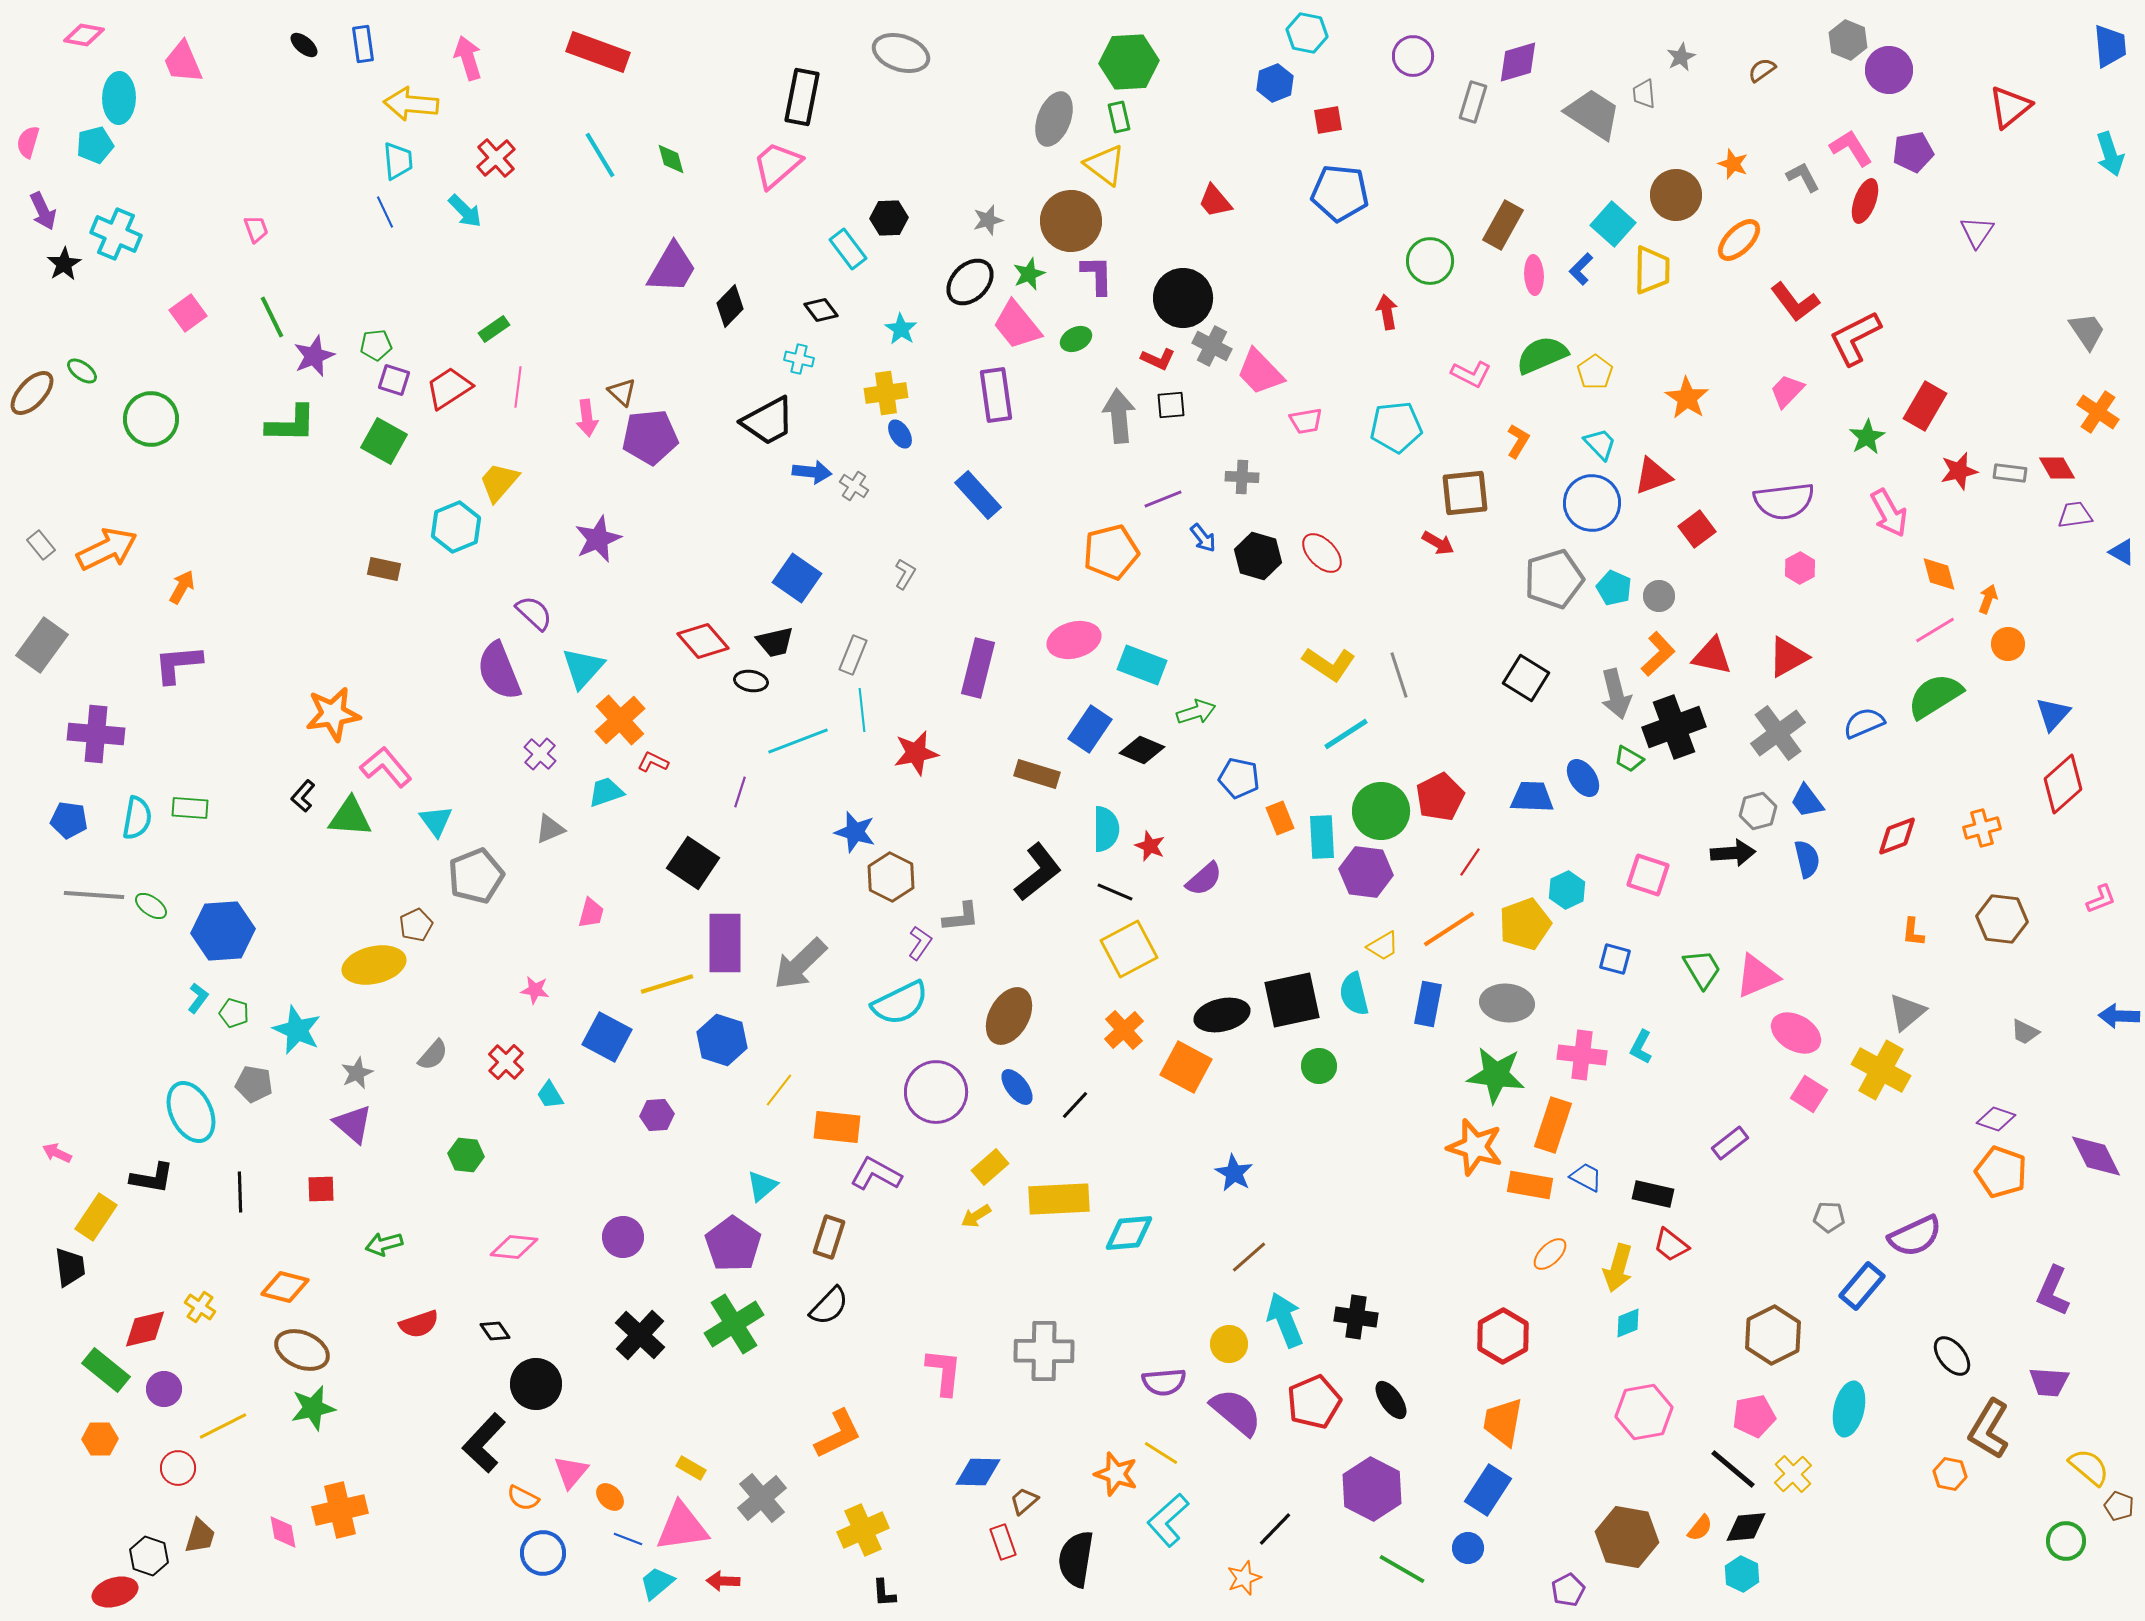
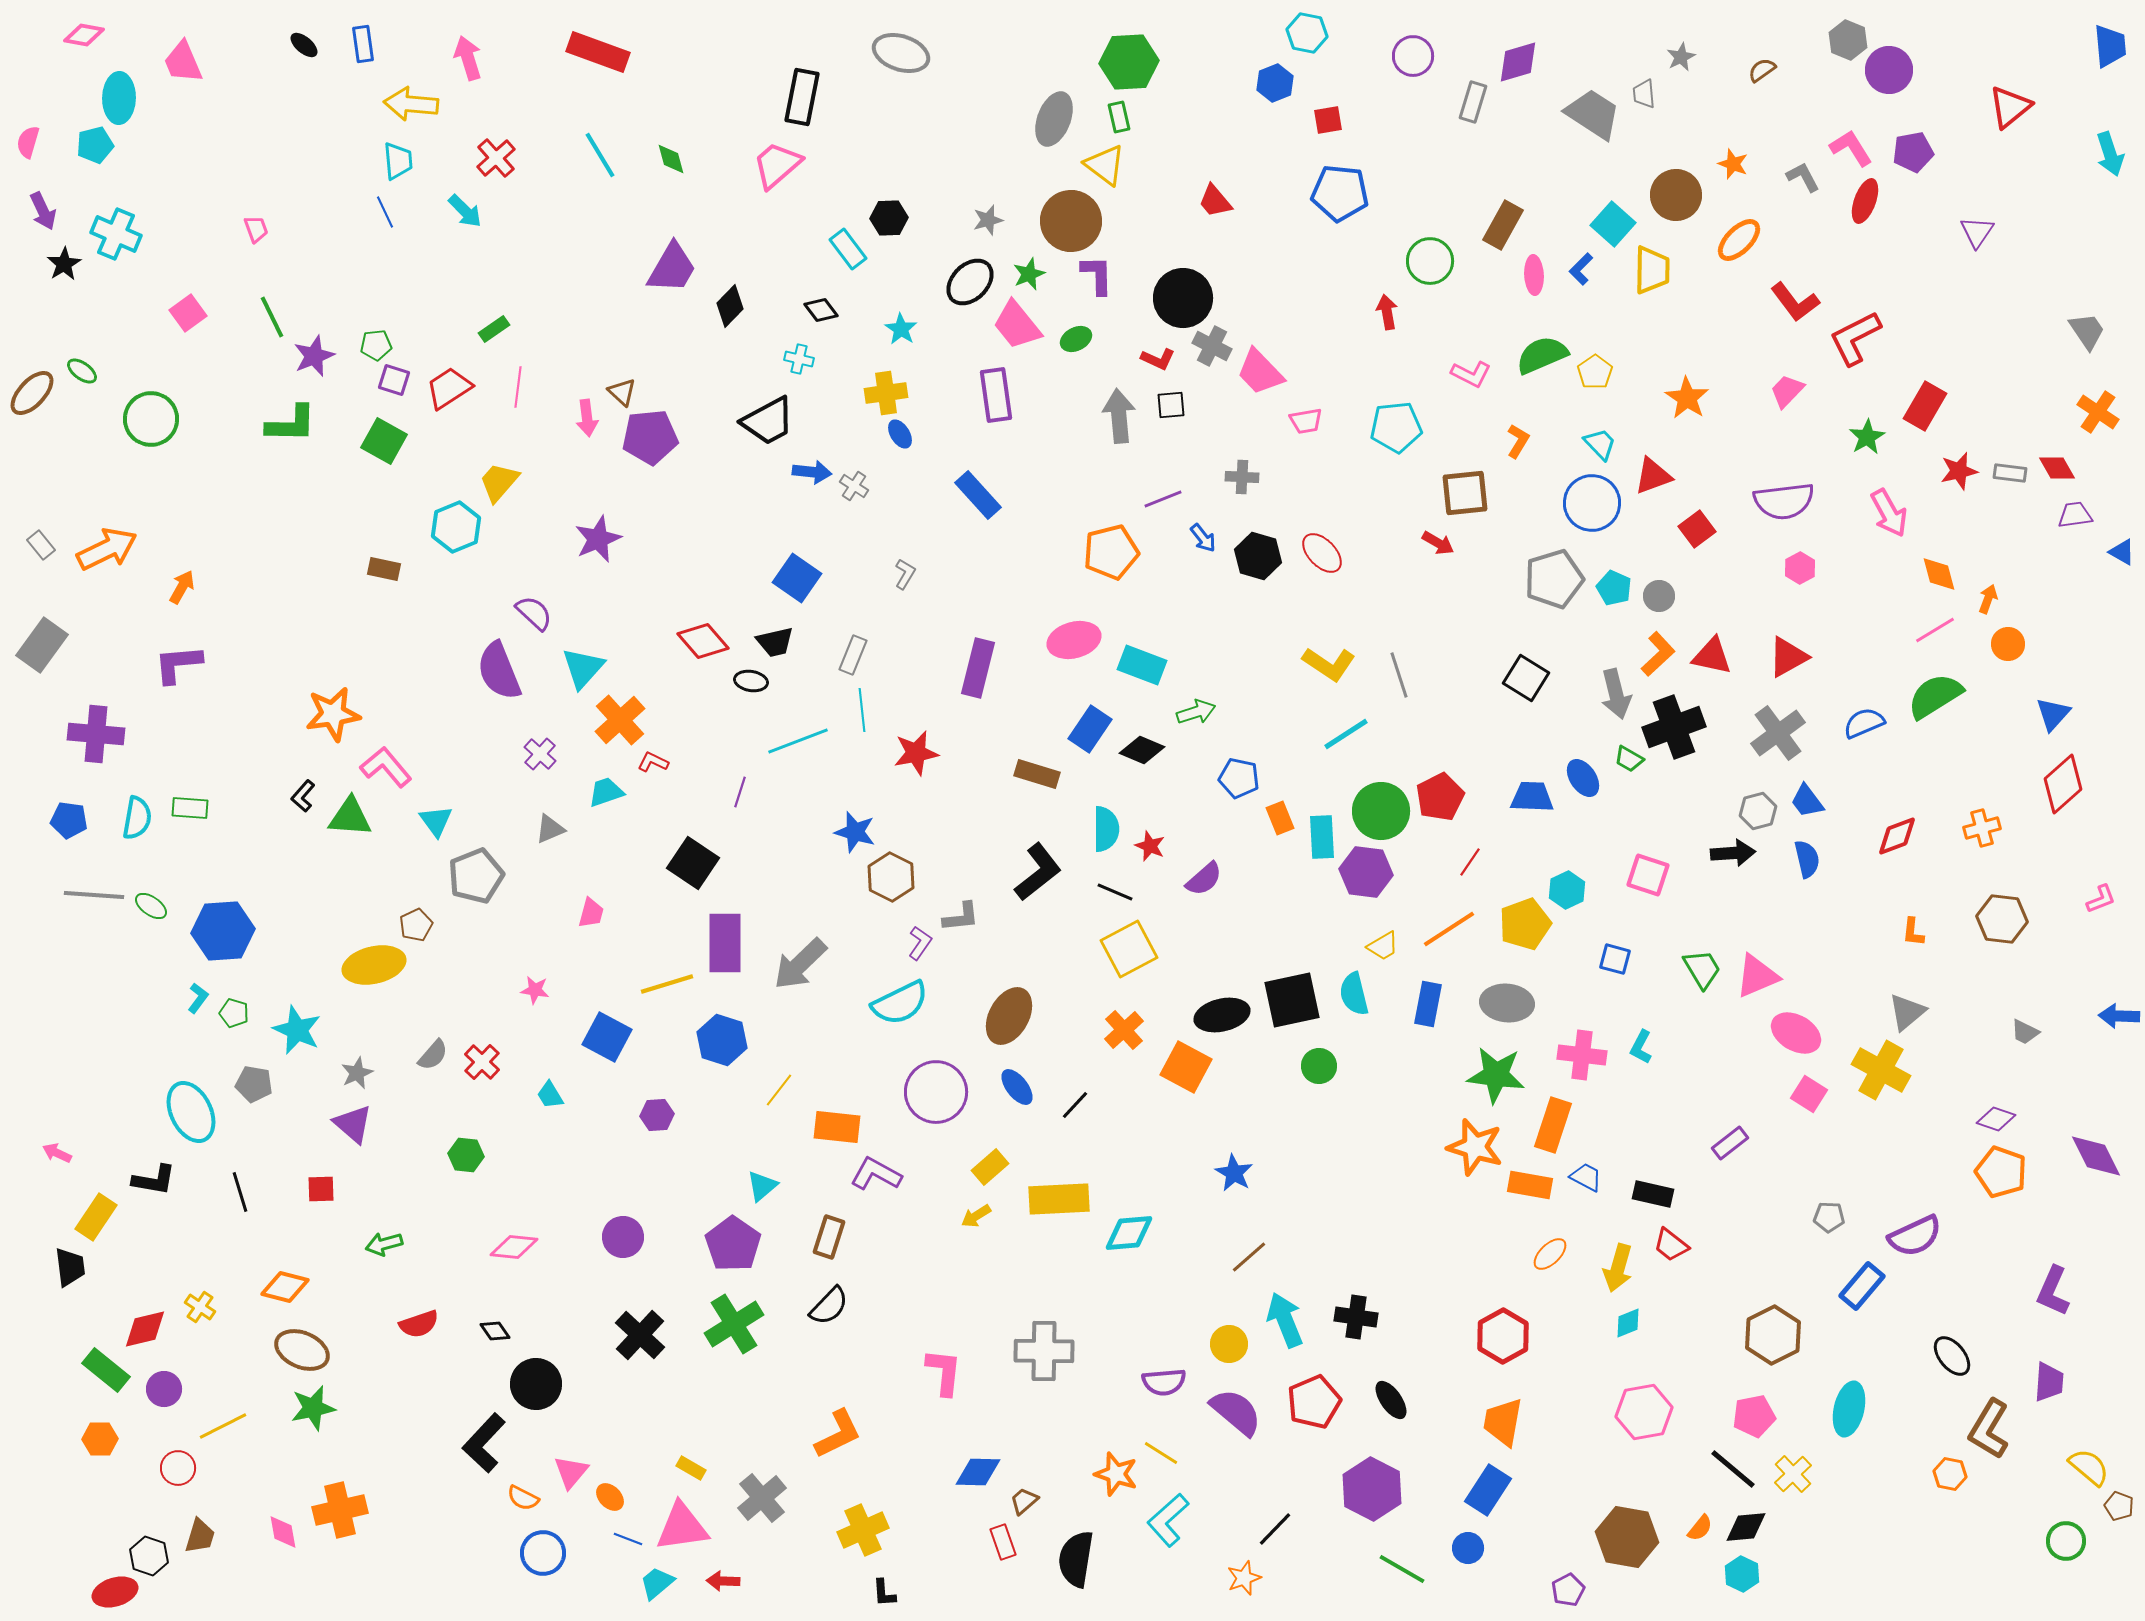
red cross at (506, 1062): moved 24 px left
black L-shape at (152, 1178): moved 2 px right, 2 px down
black line at (240, 1192): rotated 15 degrees counterclockwise
purple trapezoid at (2049, 1382): rotated 90 degrees counterclockwise
